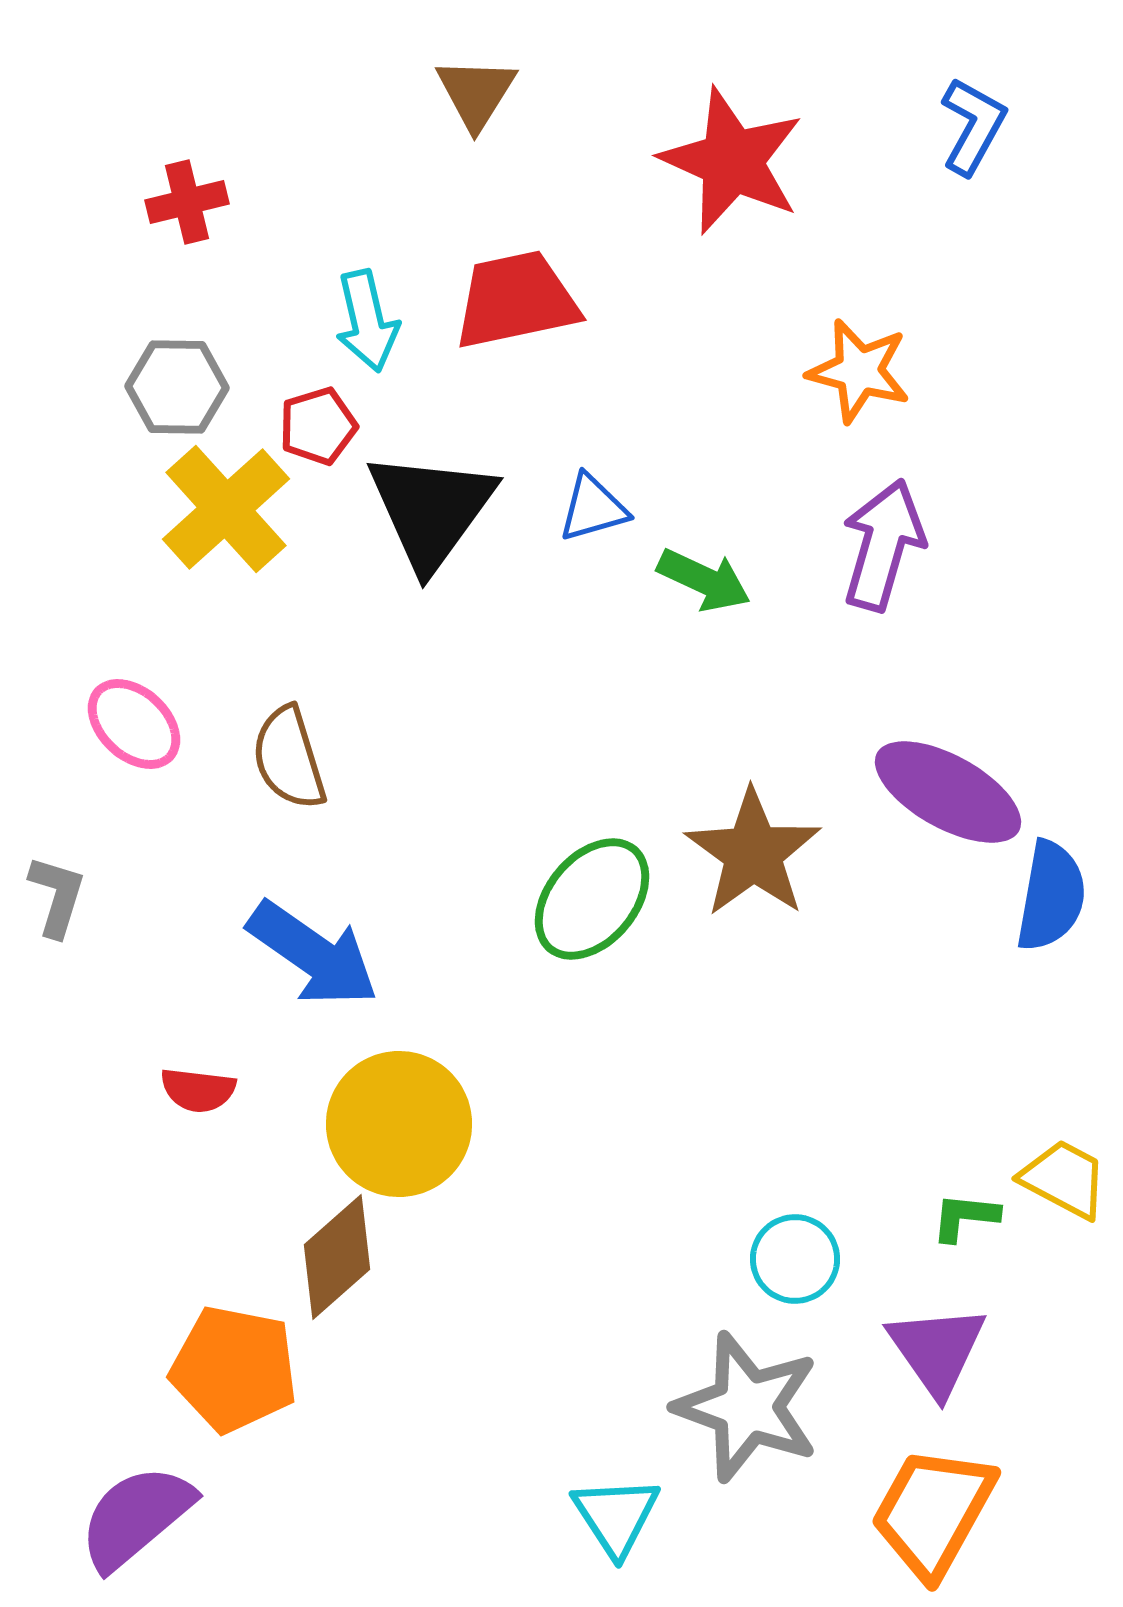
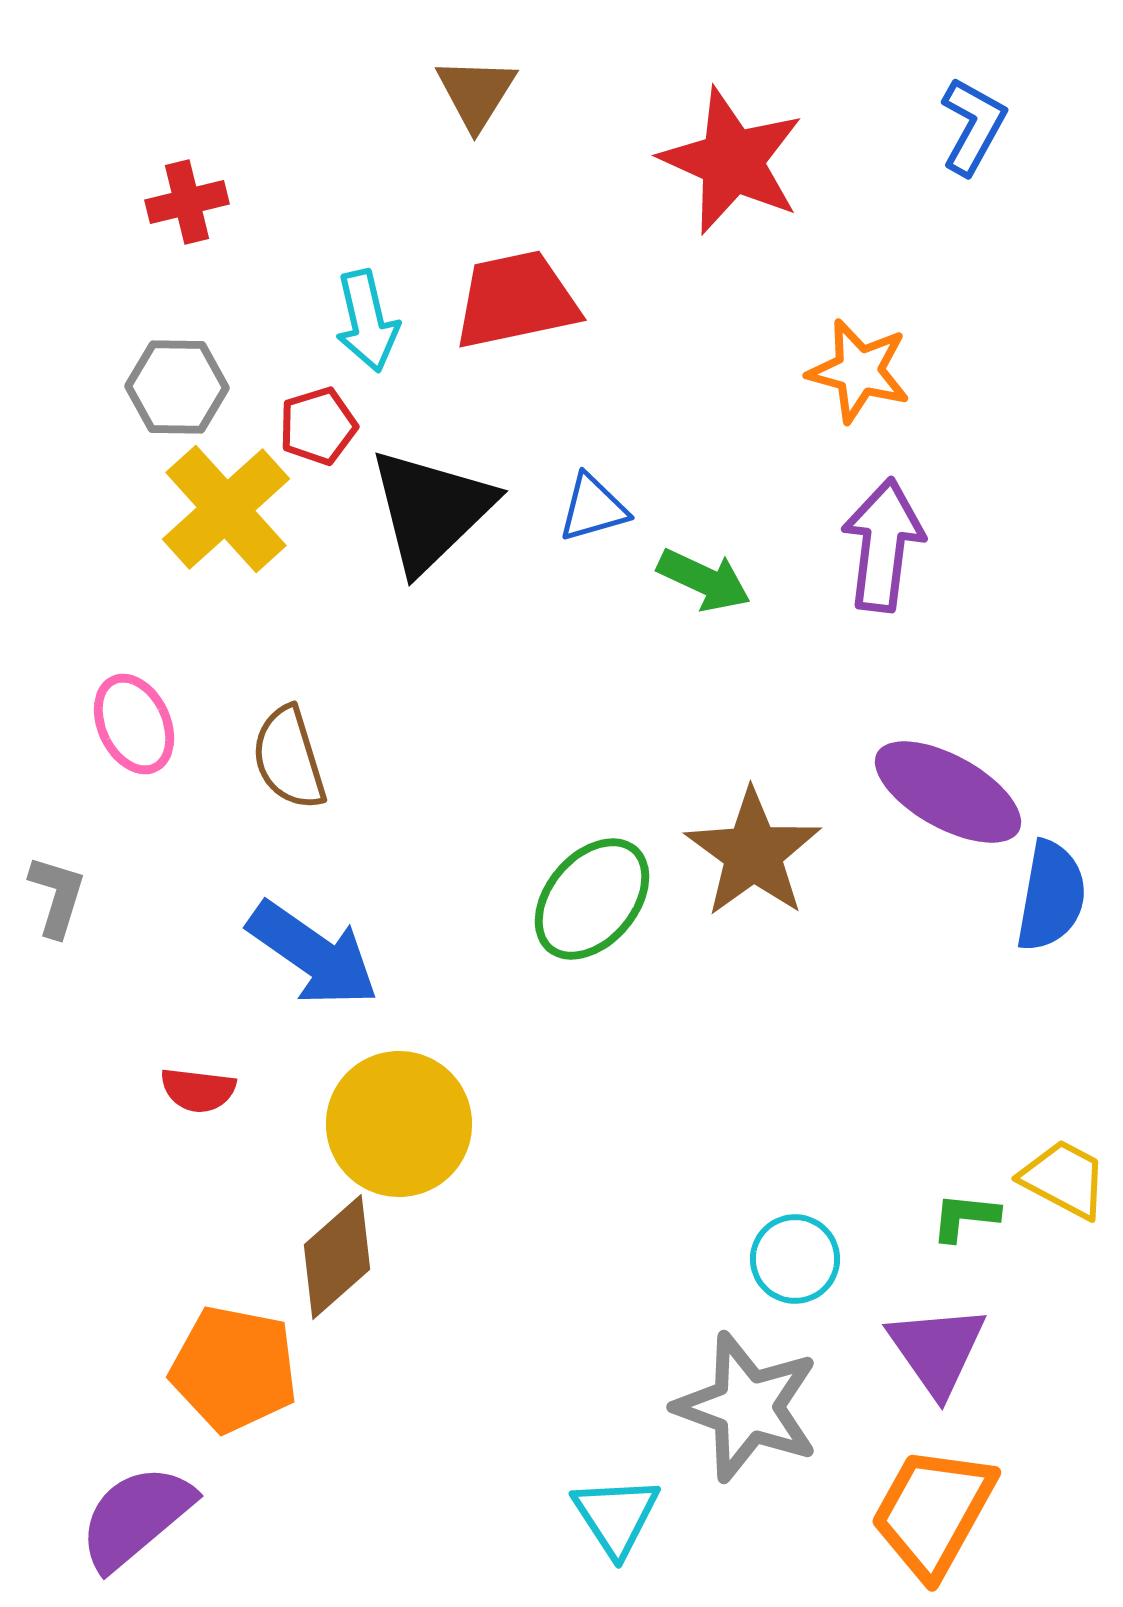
black triangle: rotated 10 degrees clockwise
purple arrow: rotated 9 degrees counterclockwise
pink ellipse: rotated 22 degrees clockwise
